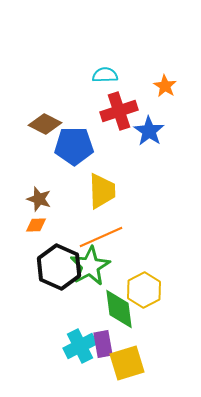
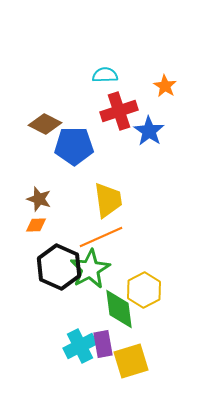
yellow trapezoid: moved 6 px right, 9 px down; rotated 6 degrees counterclockwise
green star: moved 3 px down
yellow square: moved 4 px right, 2 px up
